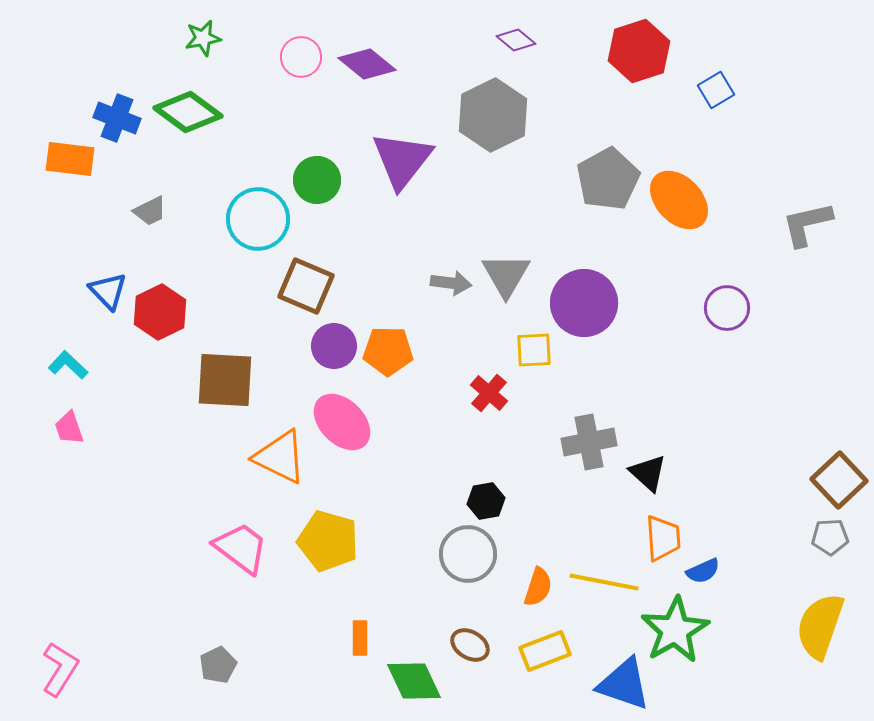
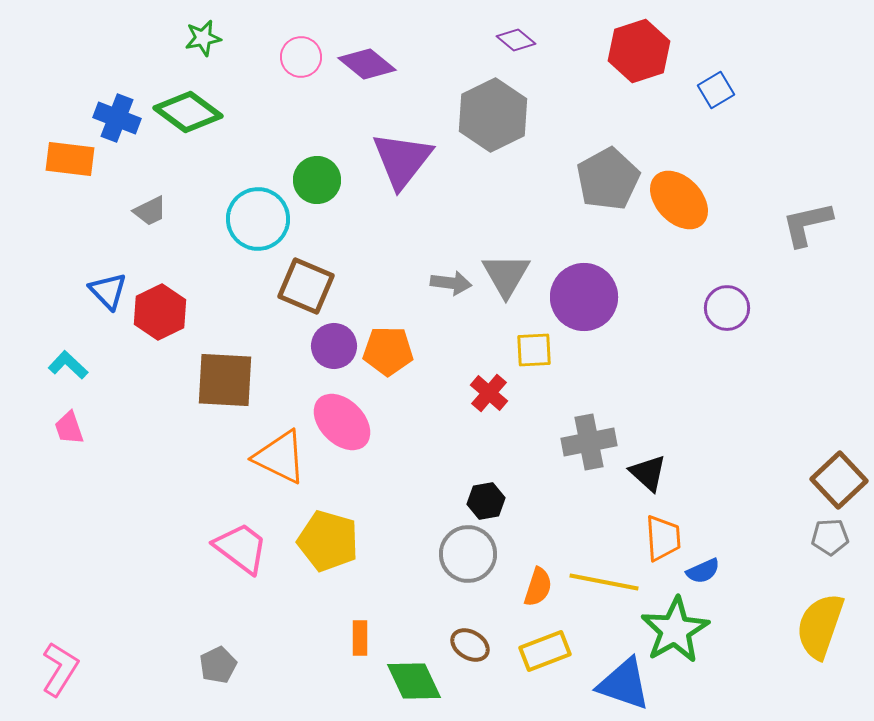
purple circle at (584, 303): moved 6 px up
